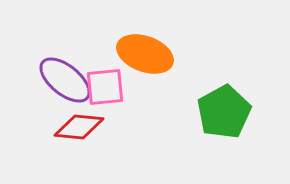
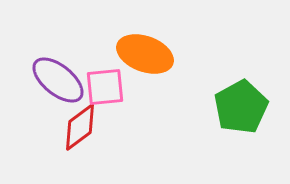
purple ellipse: moved 7 px left
green pentagon: moved 17 px right, 5 px up
red diamond: moved 1 px right; rotated 42 degrees counterclockwise
